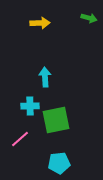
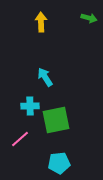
yellow arrow: moved 1 px right, 1 px up; rotated 90 degrees counterclockwise
cyan arrow: rotated 30 degrees counterclockwise
